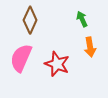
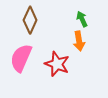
orange arrow: moved 11 px left, 6 px up
